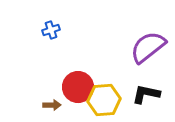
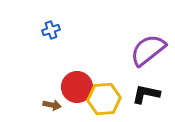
purple semicircle: moved 3 px down
red circle: moved 1 px left
yellow hexagon: moved 1 px up
brown arrow: rotated 12 degrees clockwise
